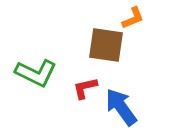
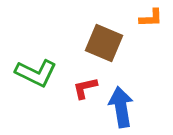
orange L-shape: moved 18 px right; rotated 20 degrees clockwise
brown square: moved 2 px left, 2 px up; rotated 15 degrees clockwise
blue arrow: rotated 27 degrees clockwise
